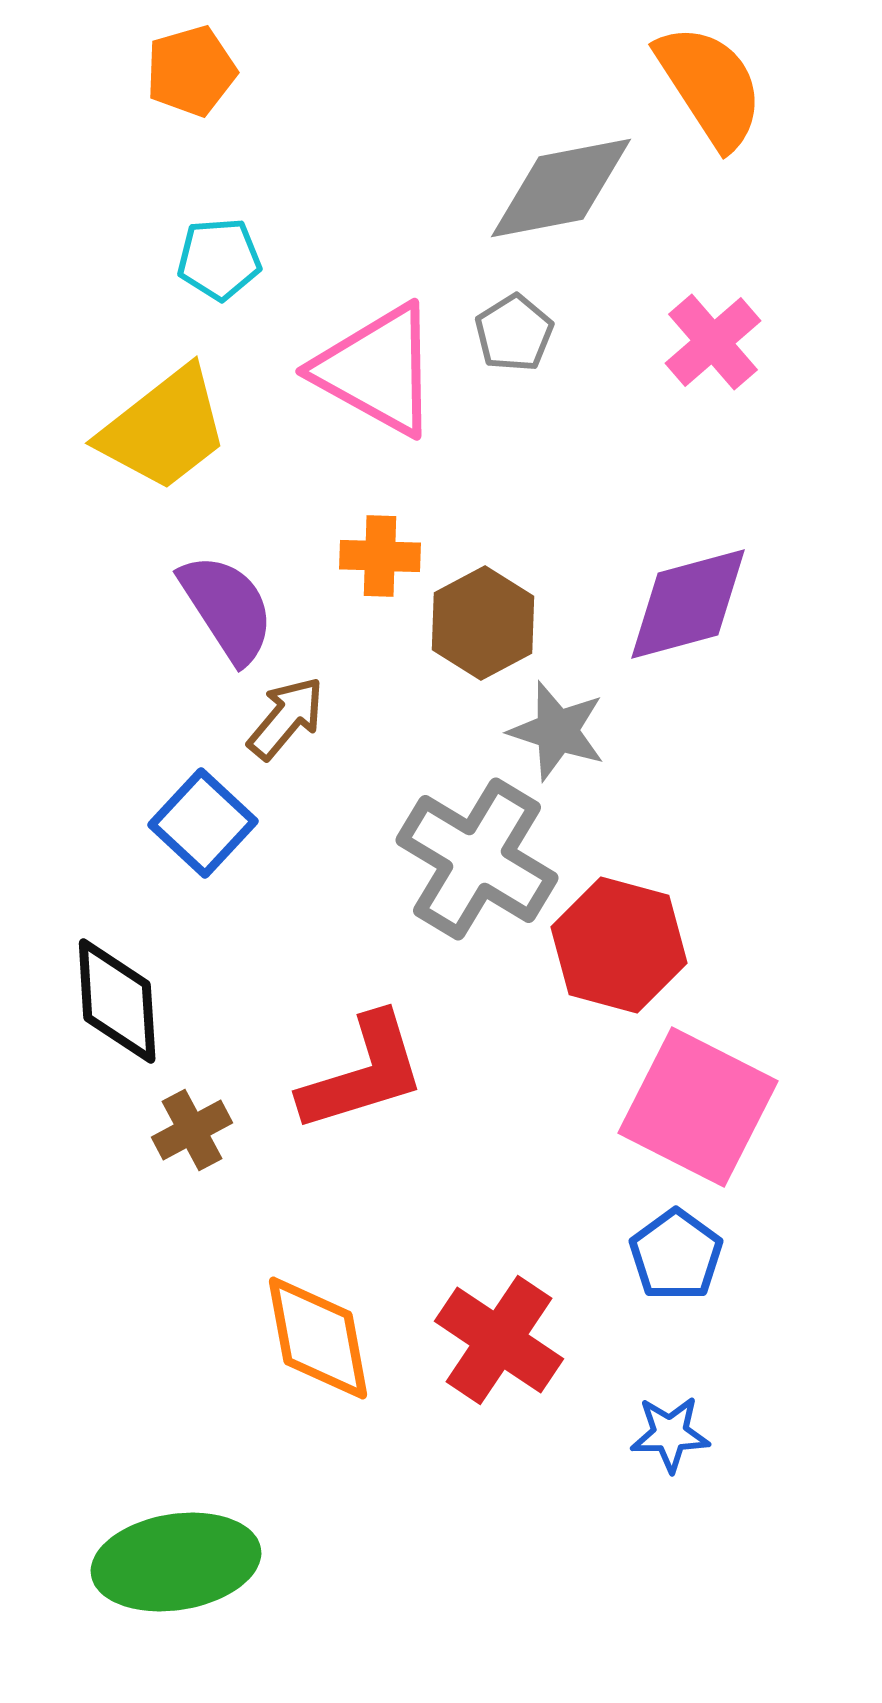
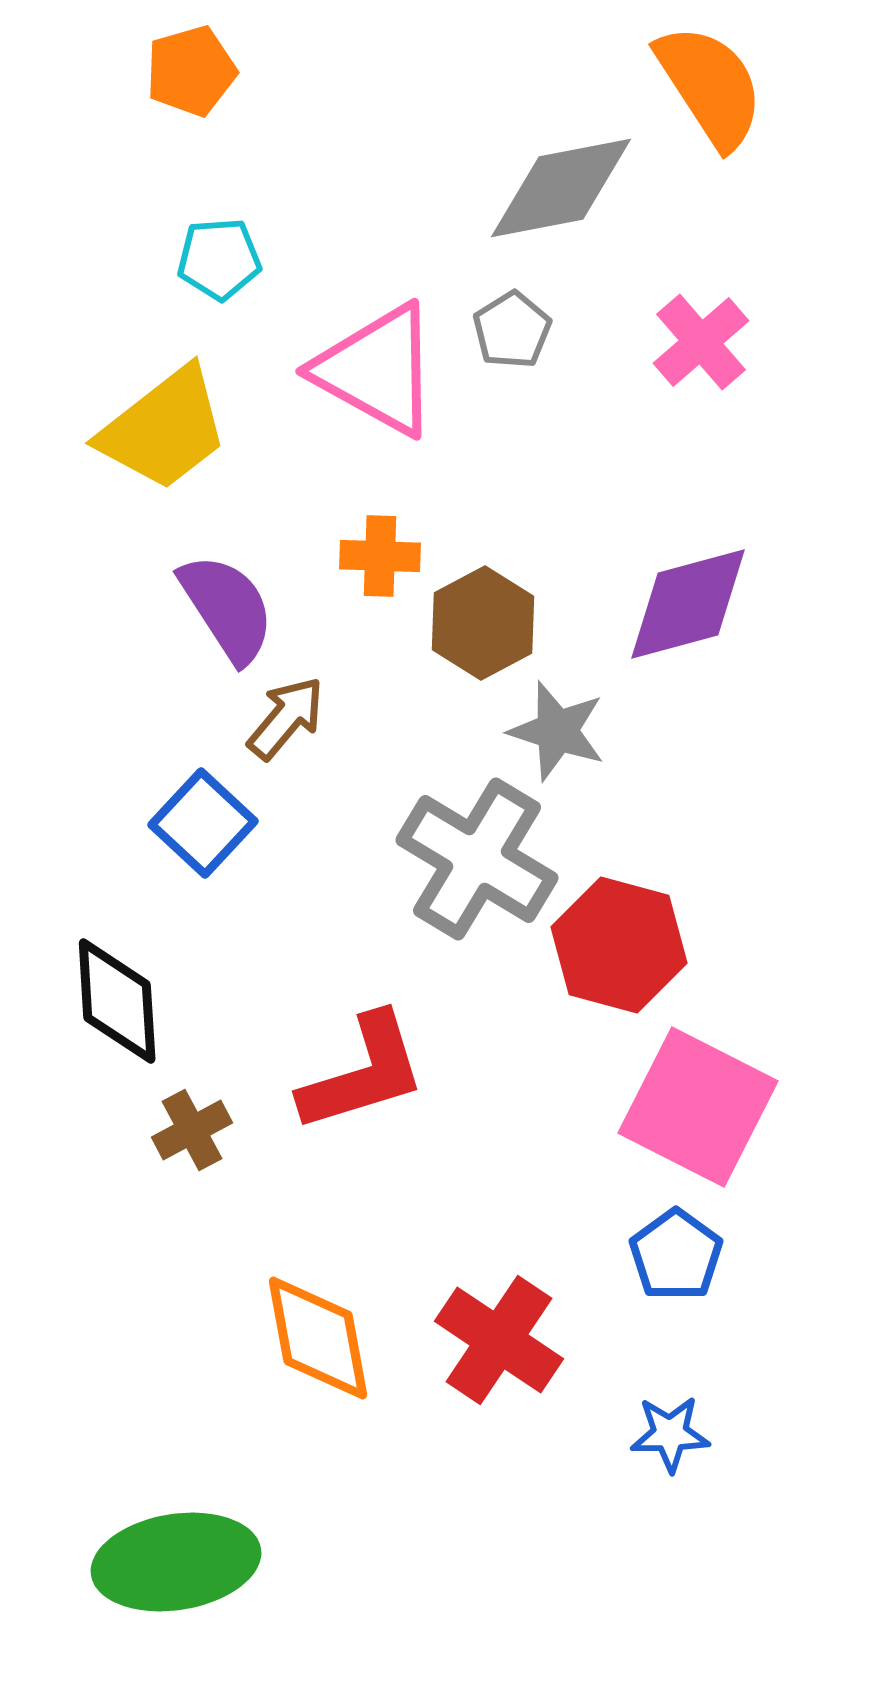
gray pentagon: moved 2 px left, 3 px up
pink cross: moved 12 px left
